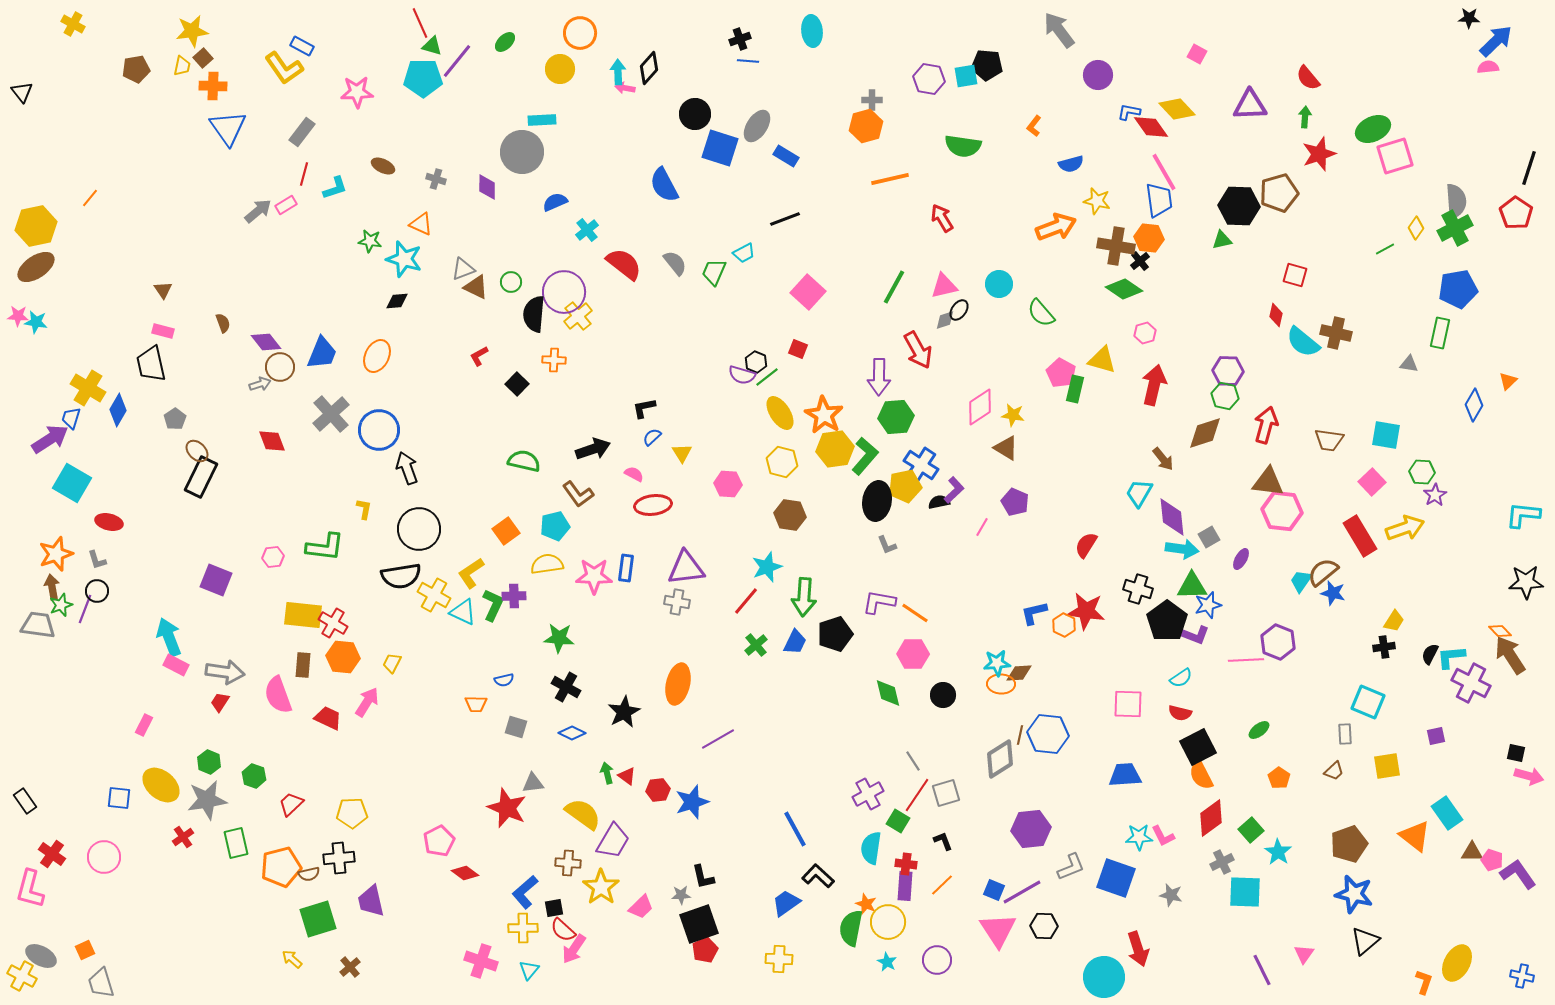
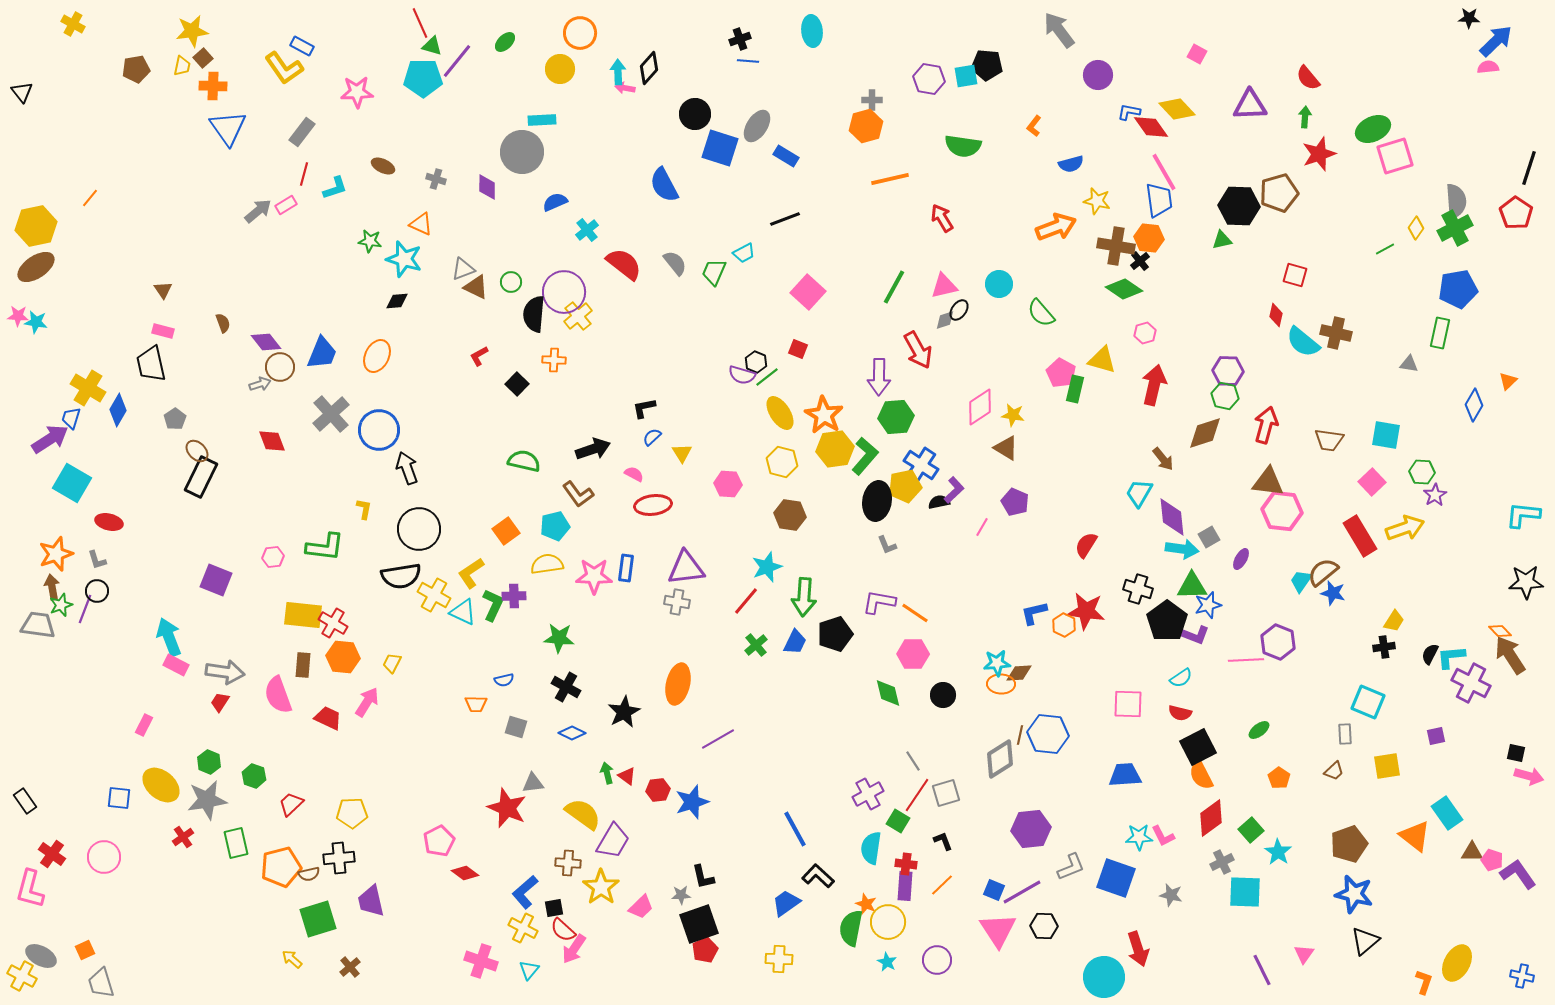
yellow cross at (523, 928): rotated 28 degrees clockwise
